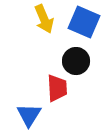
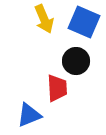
blue triangle: rotated 36 degrees clockwise
